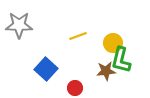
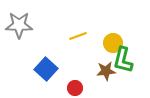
green L-shape: moved 2 px right
